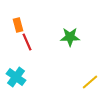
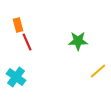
green star: moved 8 px right, 4 px down
yellow line: moved 8 px right, 11 px up
